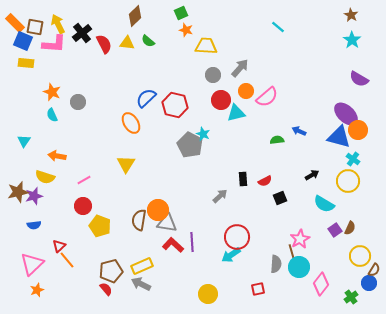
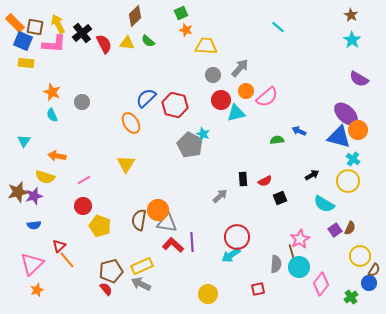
gray circle at (78, 102): moved 4 px right
